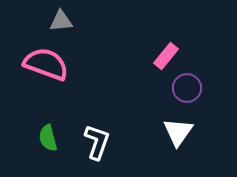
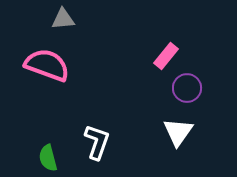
gray triangle: moved 2 px right, 2 px up
pink semicircle: moved 1 px right, 1 px down
green semicircle: moved 20 px down
